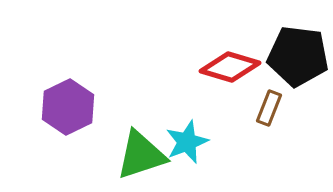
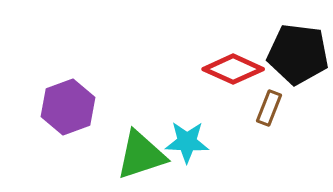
black pentagon: moved 2 px up
red diamond: moved 3 px right, 2 px down; rotated 8 degrees clockwise
purple hexagon: rotated 6 degrees clockwise
cyan star: rotated 24 degrees clockwise
